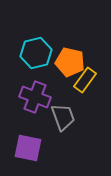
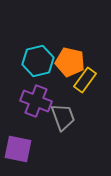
cyan hexagon: moved 2 px right, 8 px down
purple cross: moved 1 px right, 4 px down
purple square: moved 10 px left, 1 px down
